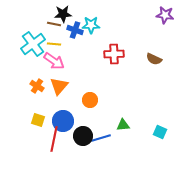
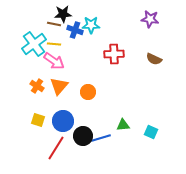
purple star: moved 15 px left, 4 px down
cyan cross: moved 1 px right
orange circle: moved 2 px left, 8 px up
cyan square: moved 9 px left
red line: moved 2 px right, 9 px down; rotated 20 degrees clockwise
